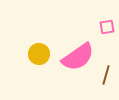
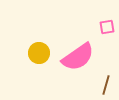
yellow circle: moved 1 px up
brown line: moved 10 px down
